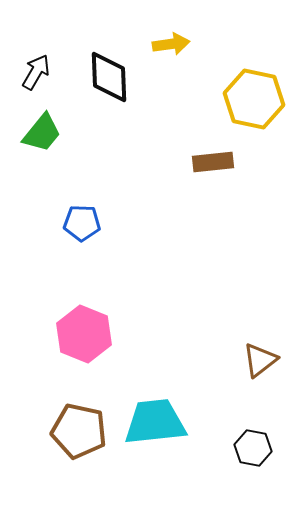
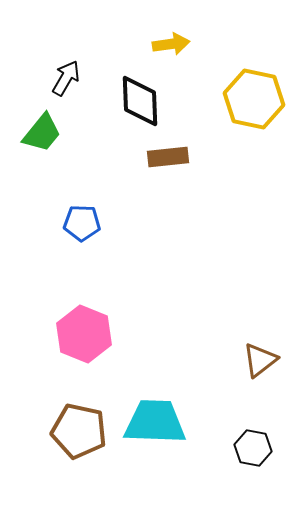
black arrow: moved 30 px right, 6 px down
black diamond: moved 31 px right, 24 px down
brown rectangle: moved 45 px left, 5 px up
cyan trapezoid: rotated 8 degrees clockwise
